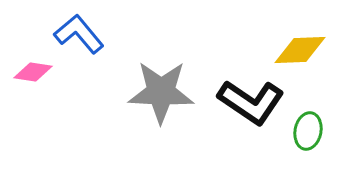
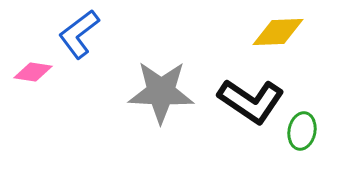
blue L-shape: rotated 87 degrees counterclockwise
yellow diamond: moved 22 px left, 18 px up
black L-shape: moved 1 px up
green ellipse: moved 6 px left
